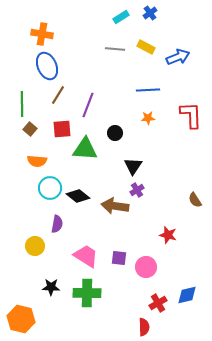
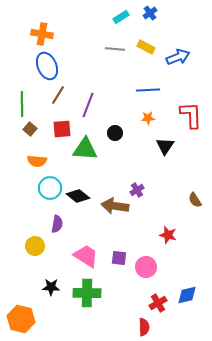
black triangle: moved 32 px right, 20 px up
